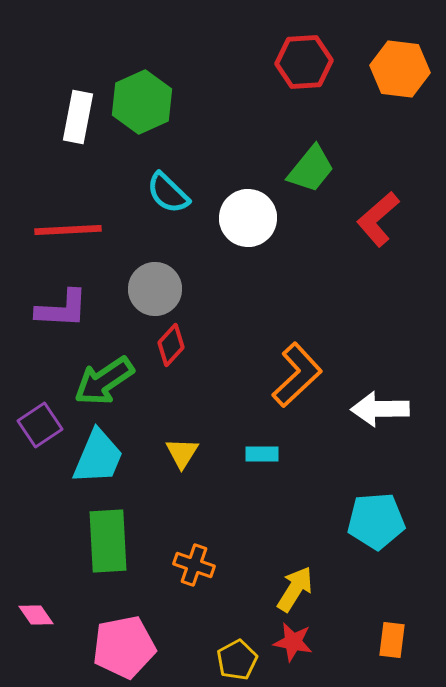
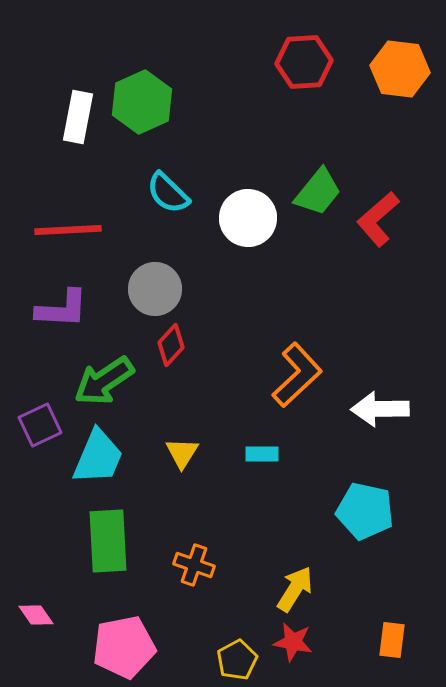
green trapezoid: moved 7 px right, 23 px down
purple square: rotated 9 degrees clockwise
cyan pentagon: moved 11 px left, 10 px up; rotated 16 degrees clockwise
